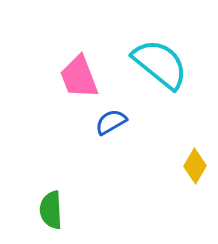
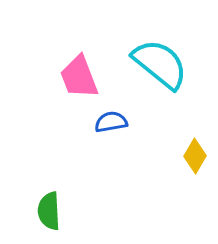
blue semicircle: rotated 20 degrees clockwise
yellow diamond: moved 10 px up
green semicircle: moved 2 px left, 1 px down
